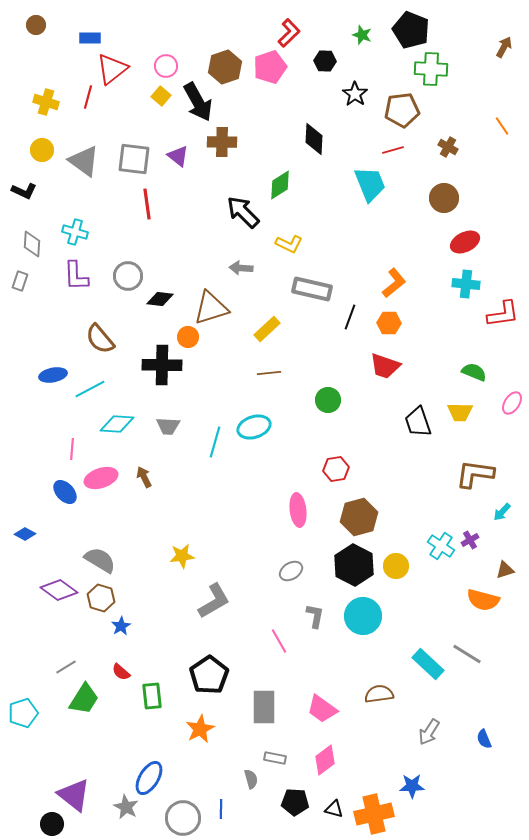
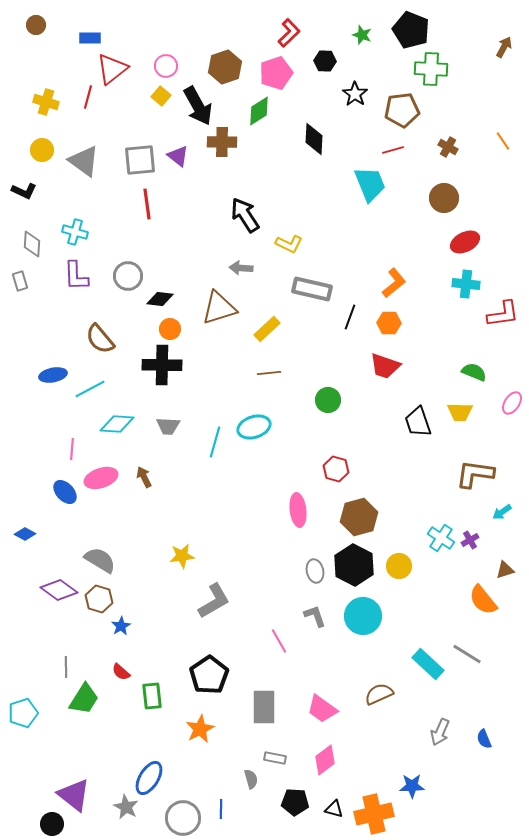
pink pentagon at (270, 67): moved 6 px right, 6 px down
black arrow at (198, 102): moved 4 px down
orange line at (502, 126): moved 1 px right, 15 px down
gray square at (134, 159): moved 6 px right, 1 px down; rotated 12 degrees counterclockwise
green diamond at (280, 185): moved 21 px left, 74 px up
black arrow at (243, 212): moved 2 px right, 3 px down; rotated 12 degrees clockwise
gray rectangle at (20, 281): rotated 36 degrees counterclockwise
brown triangle at (211, 308): moved 8 px right
orange circle at (188, 337): moved 18 px left, 8 px up
red hexagon at (336, 469): rotated 25 degrees clockwise
cyan arrow at (502, 512): rotated 12 degrees clockwise
cyan cross at (441, 546): moved 8 px up
yellow circle at (396, 566): moved 3 px right
gray ellipse at (291, 571): moved 24 px right; rotated 70 degrees counterclockwise
brown hexagon at (101, 598): moved 2 px left, 1 px down
orange semicircle at (483, 600): rotated 36 degrees clockwise
gray L-shape at (315, 616): rotated 30 degrees counterclockwise
gray line at (66, 667): rotated 60 degrees counterclockwise
brown semicircle at (379, 694): rotated 16 degrees counterclockwise
gray arrow at (429, 732): moved 11 px right; rotated 8 degrees counterclockwise
